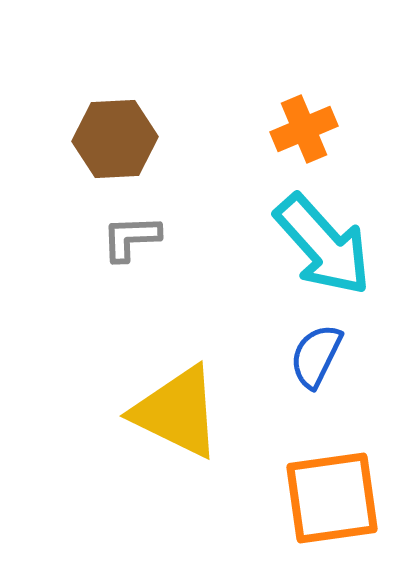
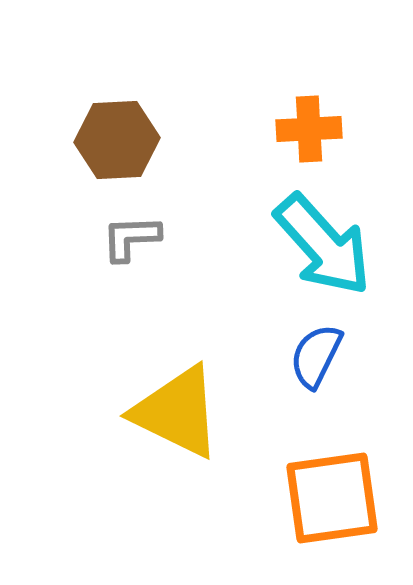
orange cross: moved 5 px right; rotated 20 degrees clockwise
brown hexagon: moved 2 px right, 1 px down
